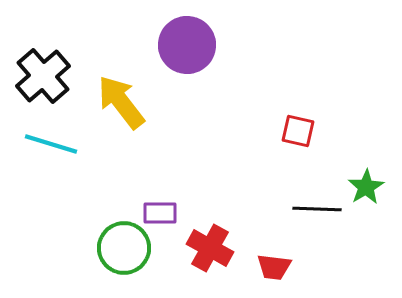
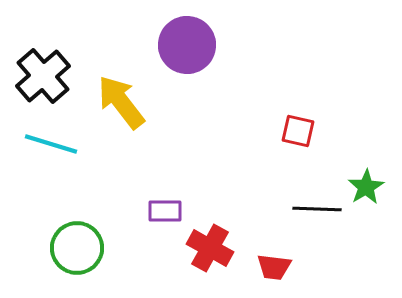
purple rectangle: moved 5 px right, 2 px up
green circle: moved 47 px left
